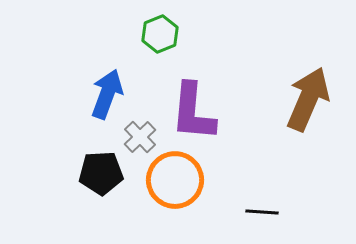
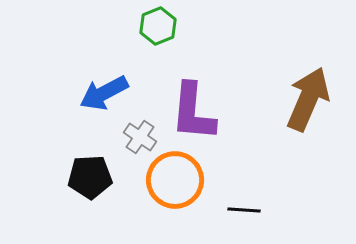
green hexagon: moved 2 px left, 8 px up
blue arrow: moved 3 px left, 1 px up; rotated 138 degrees counterclockwise
gray cross: rotated 12 degrees counterclockwise
black pentagon: moved 11 px left, 4 px down
black line: moved 18 px left, 2 px up
